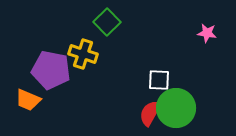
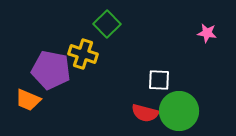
green square: moved 2 px down
green circle: moved 3 px right, 3 px down
red semicircle: moved 5 px left; rotated 104 degrees counterclockwise
